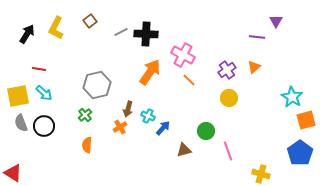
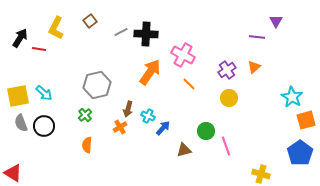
black arrow: moved 7 px left, 4 px down
red line: moved 20 px up
orange line: moved 4 px down
pink line: moved 2 px left, 5 px up
